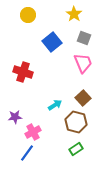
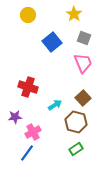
red cross: moved 5 px right, 15 px down
